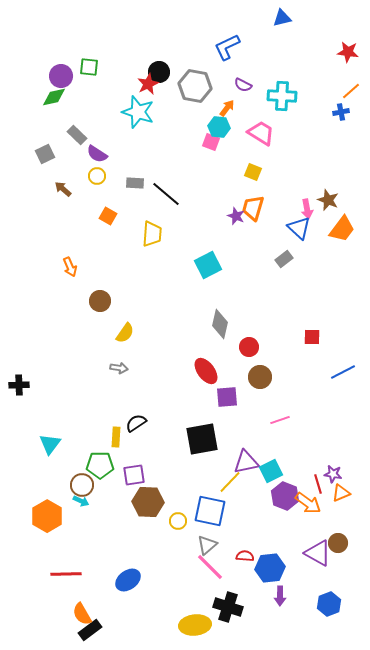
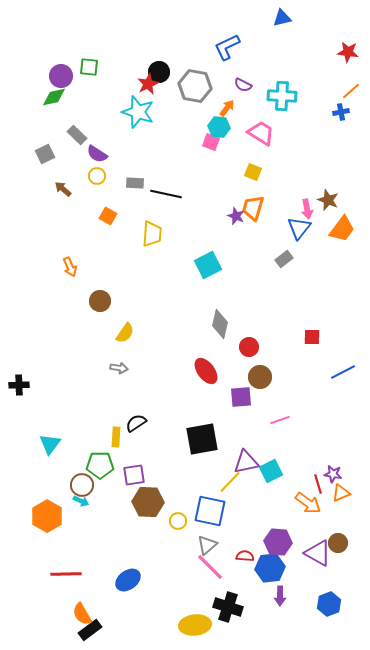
black line at (166, 194): rotated 28 degrees counterclockwise
blue triangle at (299, 228): rotated 25 degrees clockwise
purple square at (227, 397): moved 14 px right
purple hexagon at (285, 496): moved 7 px left, 46 px down; rotated 16 degrees counterclockwise
